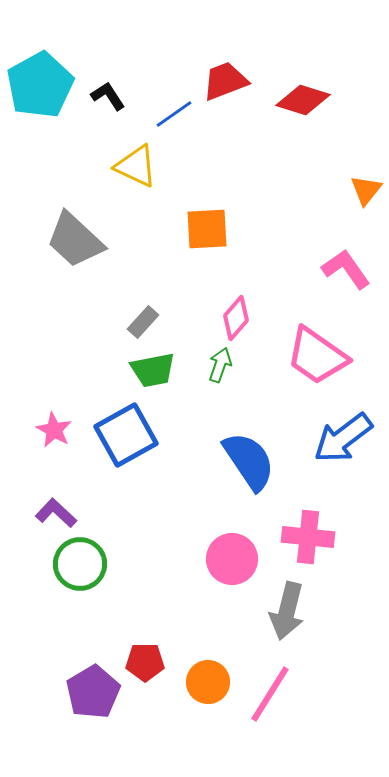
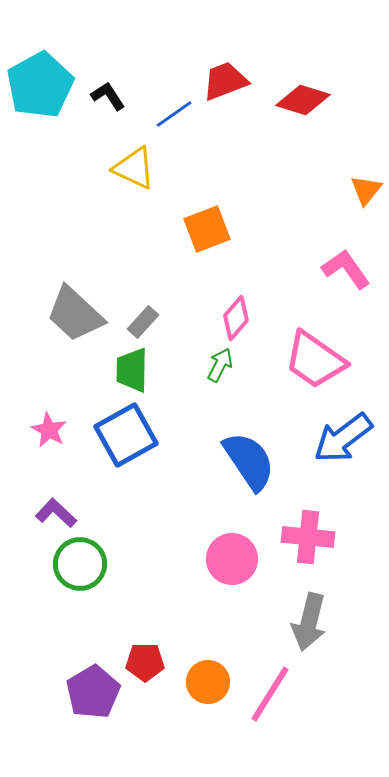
yellow triangle: moved 2 px left, 2 px down
orange square: rotated 18 degrees counterclockwise
gray trapezoid: moved 74 px down
pink trapezoid: moved 2 px left, 4 px down
green arrow: rotated 8 degrees clockwise
green trapezoid: moved 21 px left; rotated 102 degrees clockwise
pink star: moved 5 px left
gray arrow: moved 22 px right, 11 px down
